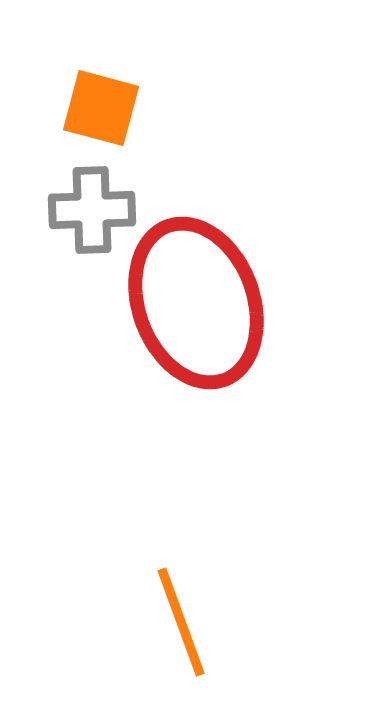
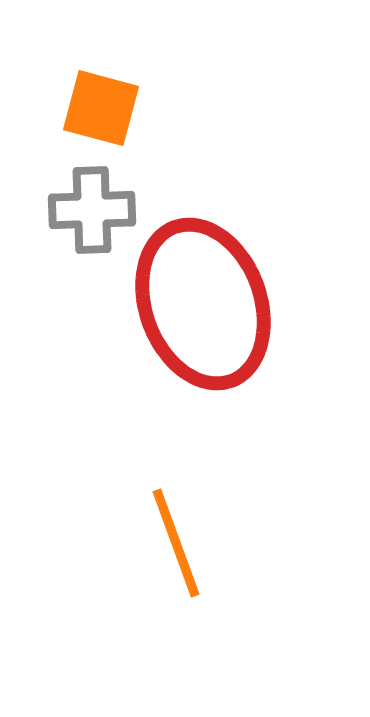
red ellipse: moved 7 px right, 1 px down
orange line: moved 5 px left, 79 px up
